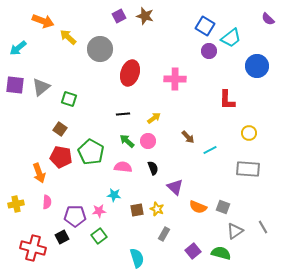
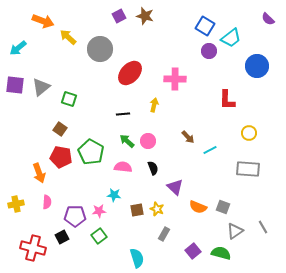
red ellipse at (130, 73): rotated 25 degrees clockwise
yellow arrow at (154, 118): moved 13 px up; rotated 40 degrees counterclockwise
